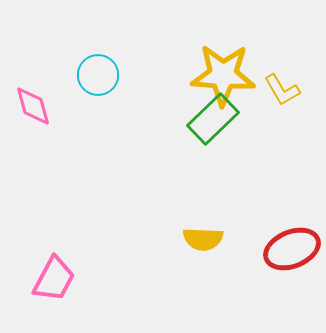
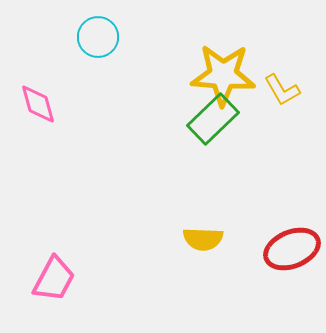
cyan circle: moved 38 px up
pink diamond: moved 5 px right, 2 px up
